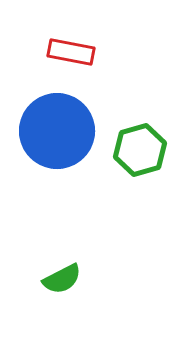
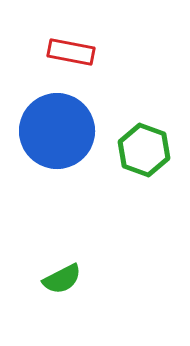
green hexagon: moved 4 px right; rotated 24 degrees counterclockwise
